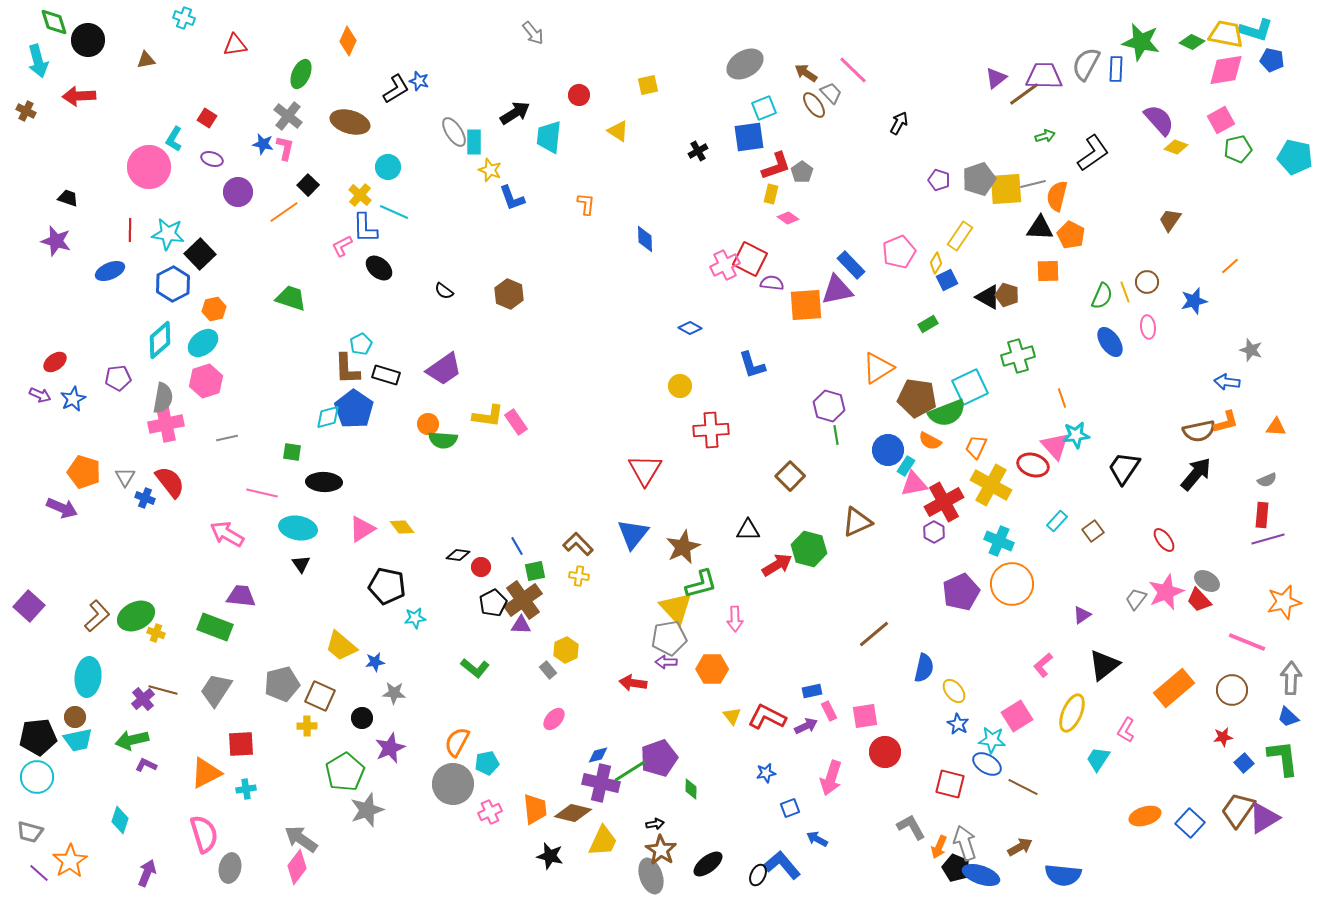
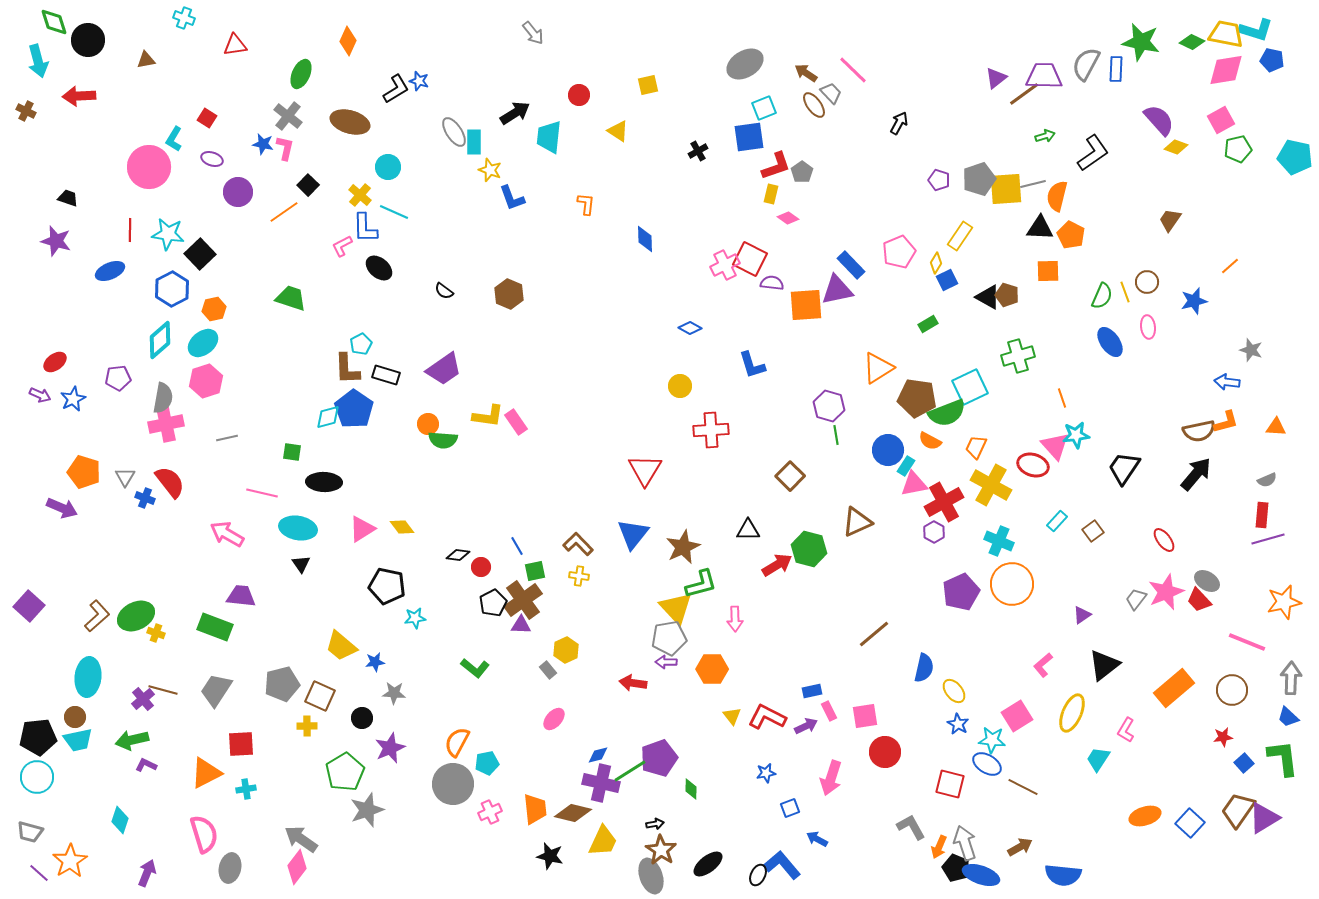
blue hexagon at (173, 284): moved 1 px left, 5 px down
